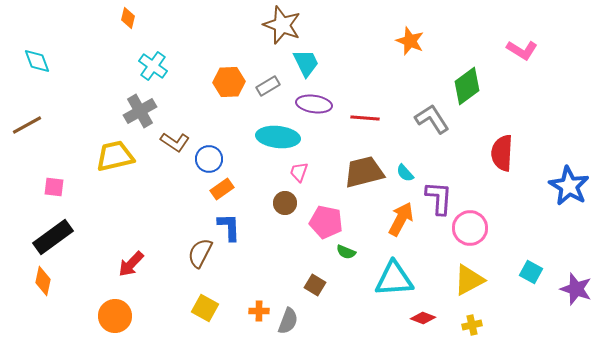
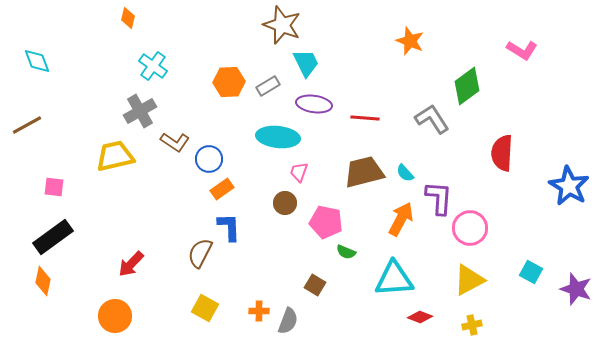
red diamond at (423, 318): moved 3 px left, 1 px up
